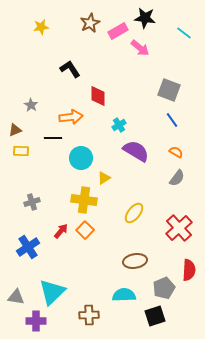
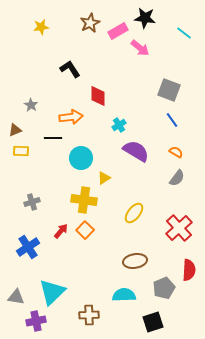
black square: moved 2 px left, 6 px down
purple cross: rotated 12 degrees counterclockwise
